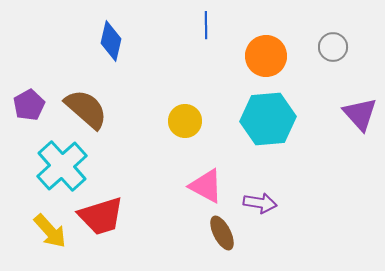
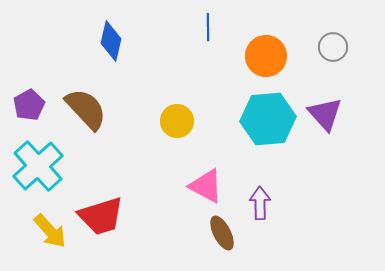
blue line: moved 2 px right, 2 px down
brown semicircle: rotated 6 degrees clockwise
purple triangle: moved 35 px left
yellow circle: moved 8 px left
cyan cross: moved 24 px left
purple arrow: rotated 100 degrees counterclockwise
